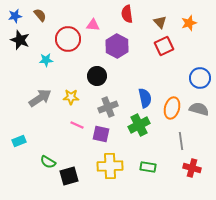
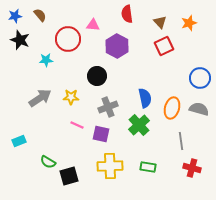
green cross: rotated 15 degrees counterclockwise
